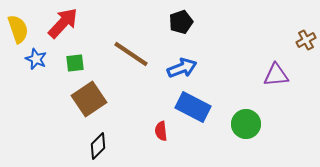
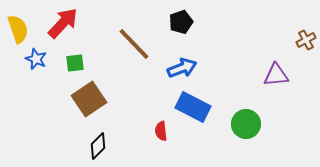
brown line: moved 3 px right, 10 px up; rotated 12 degrees clockwise
